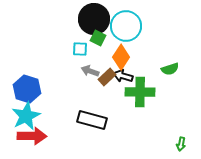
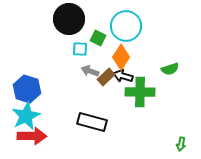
black circle: moved 25 px left
brown rectangle: moved 1 px left
black rectangle: moved 2 px down
